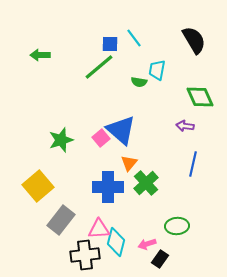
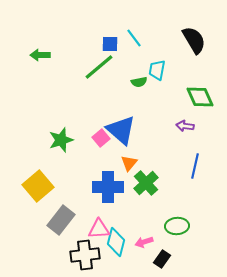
green semicircle: rotated 21 degrees counterclockwise
blue line: moved 2 px right, 2 px down
pink arrow: moved 3 px left, 2 px up
black rectangle: moved 2 px right
